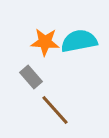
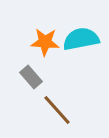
cyan semicircle: moved 2 px right, 2 px up
brown line: moved 2 px right
